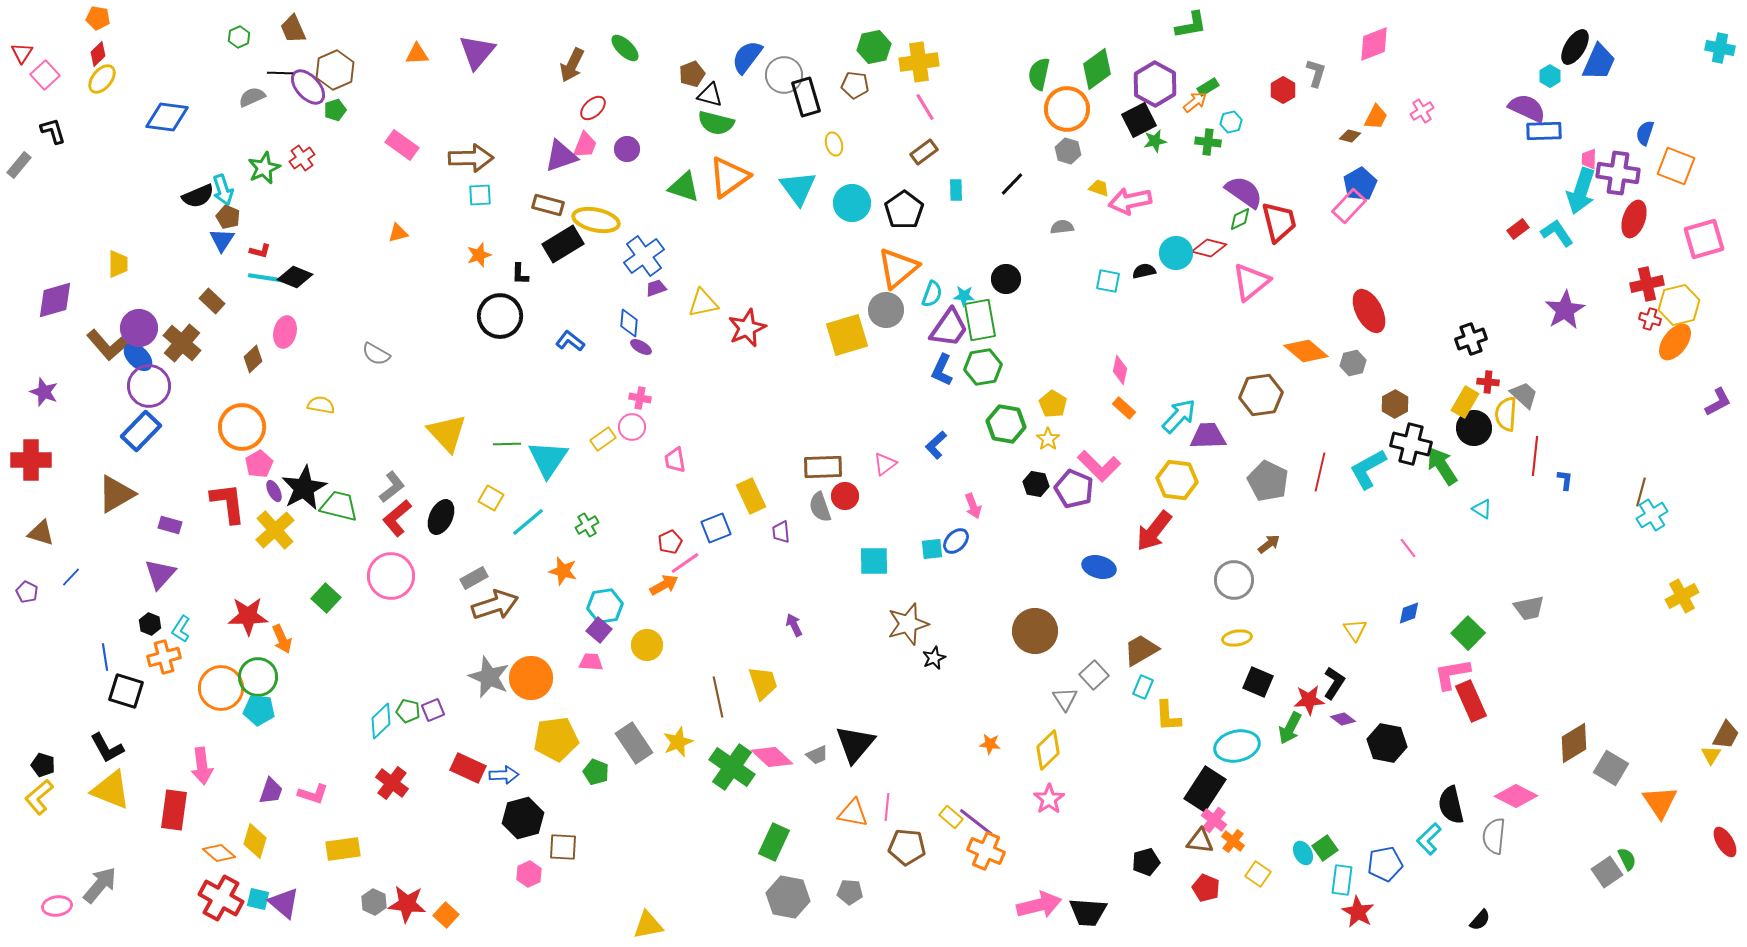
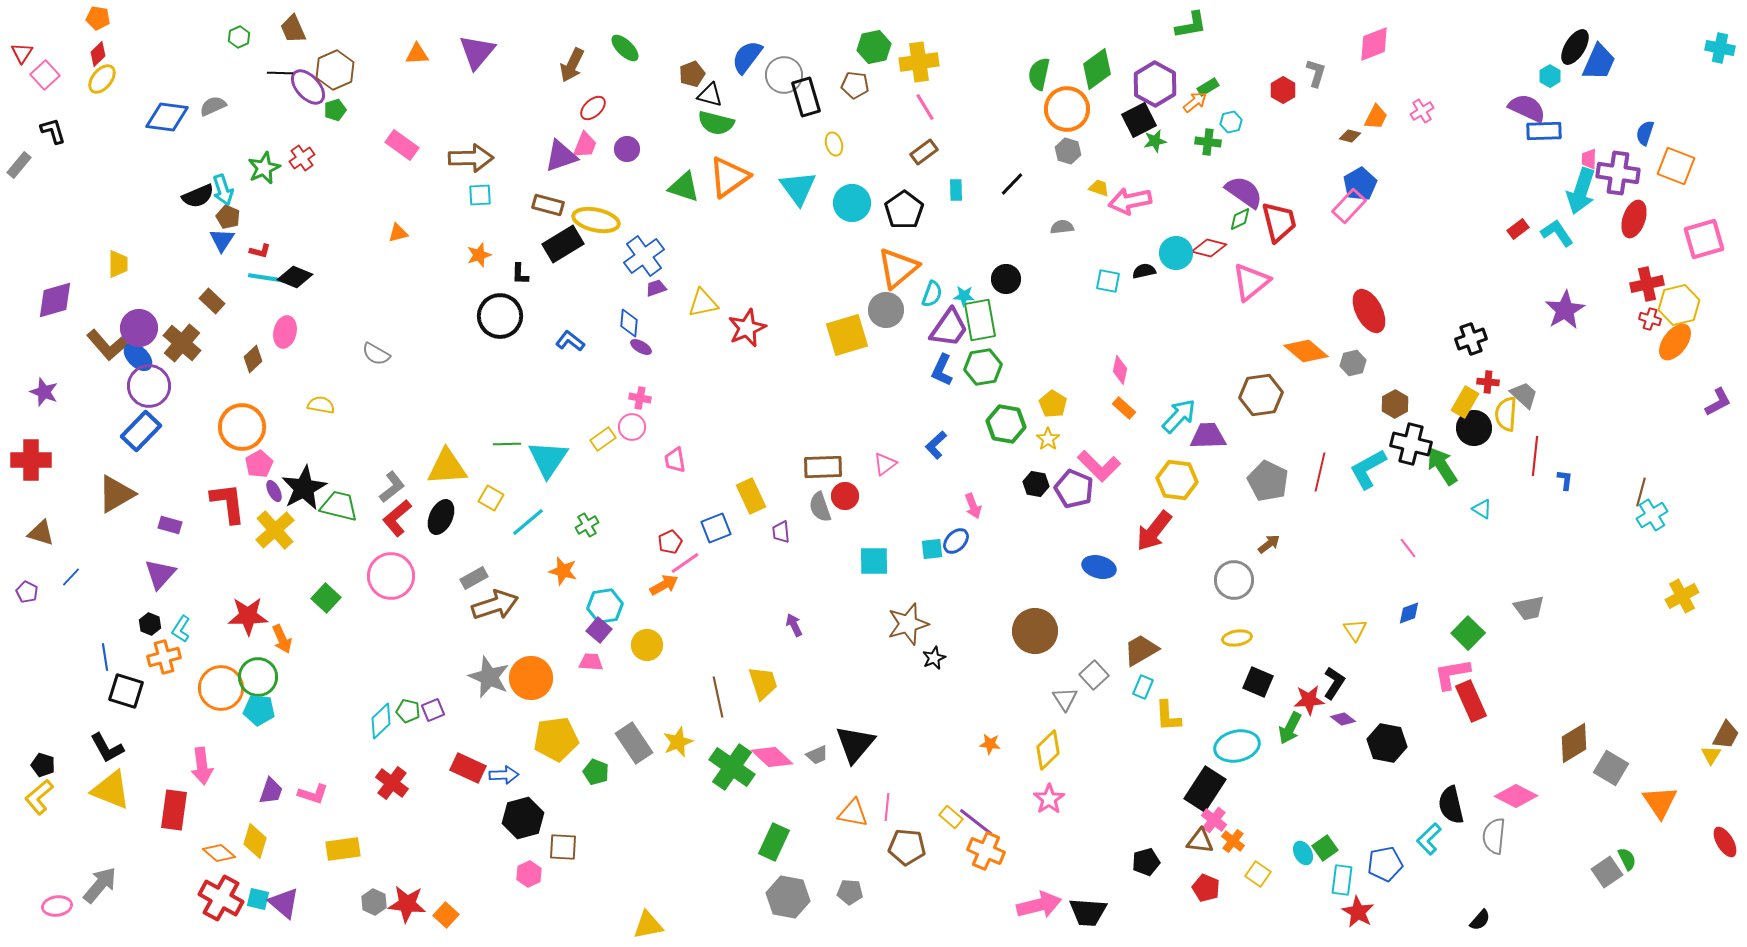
gray semicircle at (252, 97): moved 39 px left, 9 px down
yellow triangle at (447, 433): moved 34 px down; rotated 51 degrees counterclockwise
